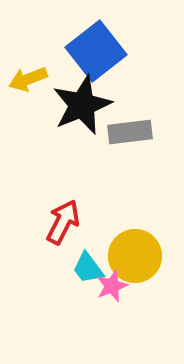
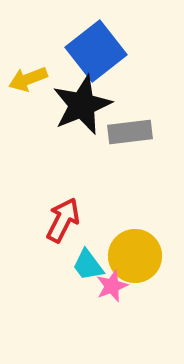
red arrow: moved 2 px up
cyan trapezoid: moved 3 px up
